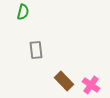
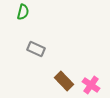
gray rectangle: moved 1 px up; rotated 60 degrees counterclockwise
